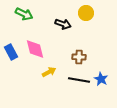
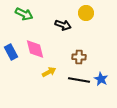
black arrow: moved 1 px down
